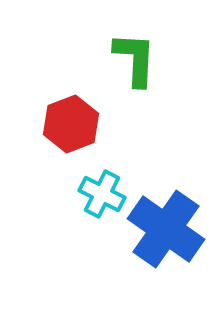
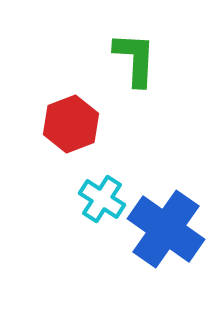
cyan cross: moved 5 px down; rotated 6 degrees clockwise
